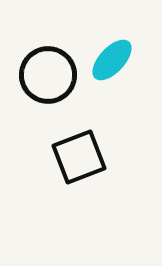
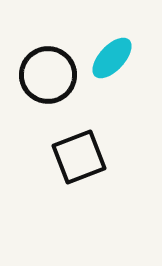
cyan ellipse: moved 2 px up
